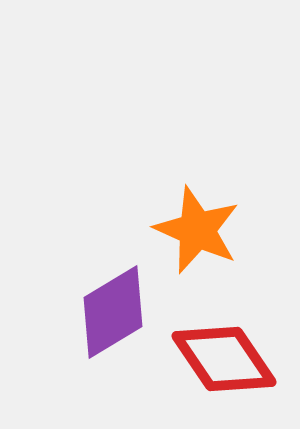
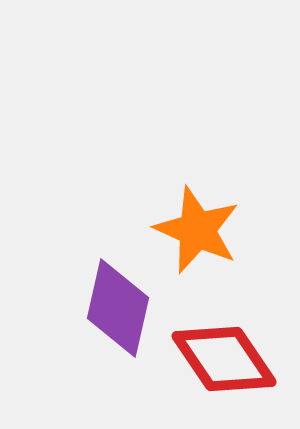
purple diamond: moved 5 px right, 4 px up; rotated 46 degrees counterclockwise
